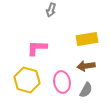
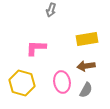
pink L-shape: moved 1 px left
yellow hexagon: moved 5 px left, 3 px down
